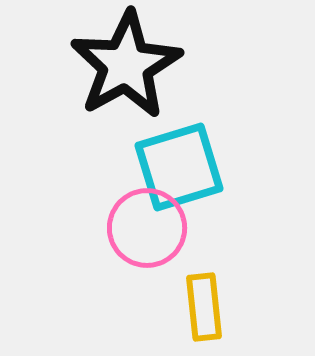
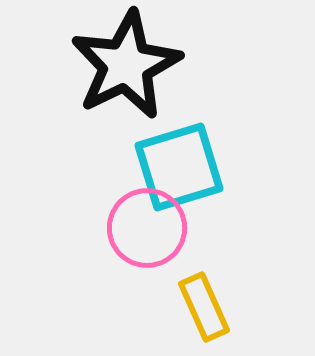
black star: rotated 3 degrees clockwise
yellow rectangle: rotated 18 degrees counterclockwise
